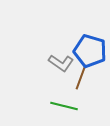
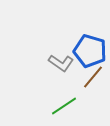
brown line: moved 12 px right; rotated 20 degrees clockwise
green line: rotated 48 degrees counterclockwise
